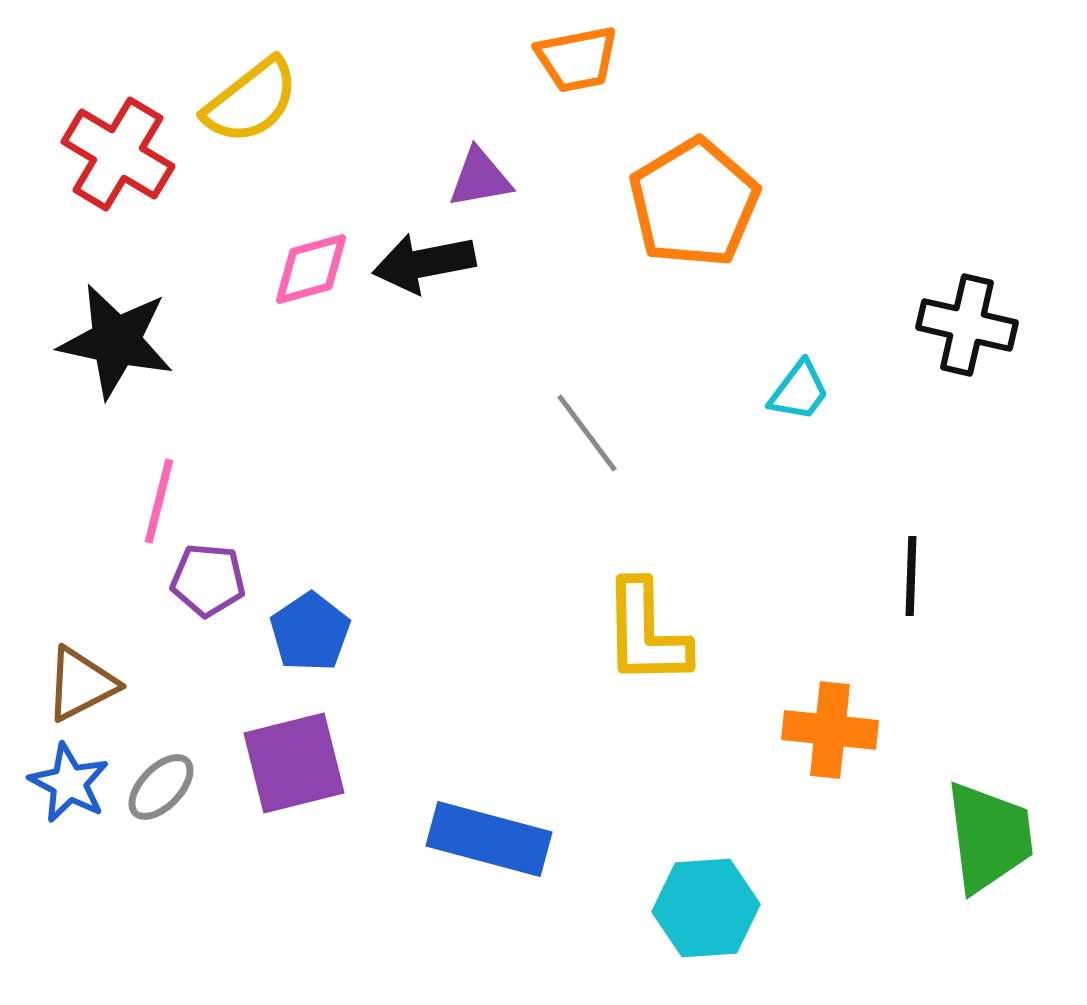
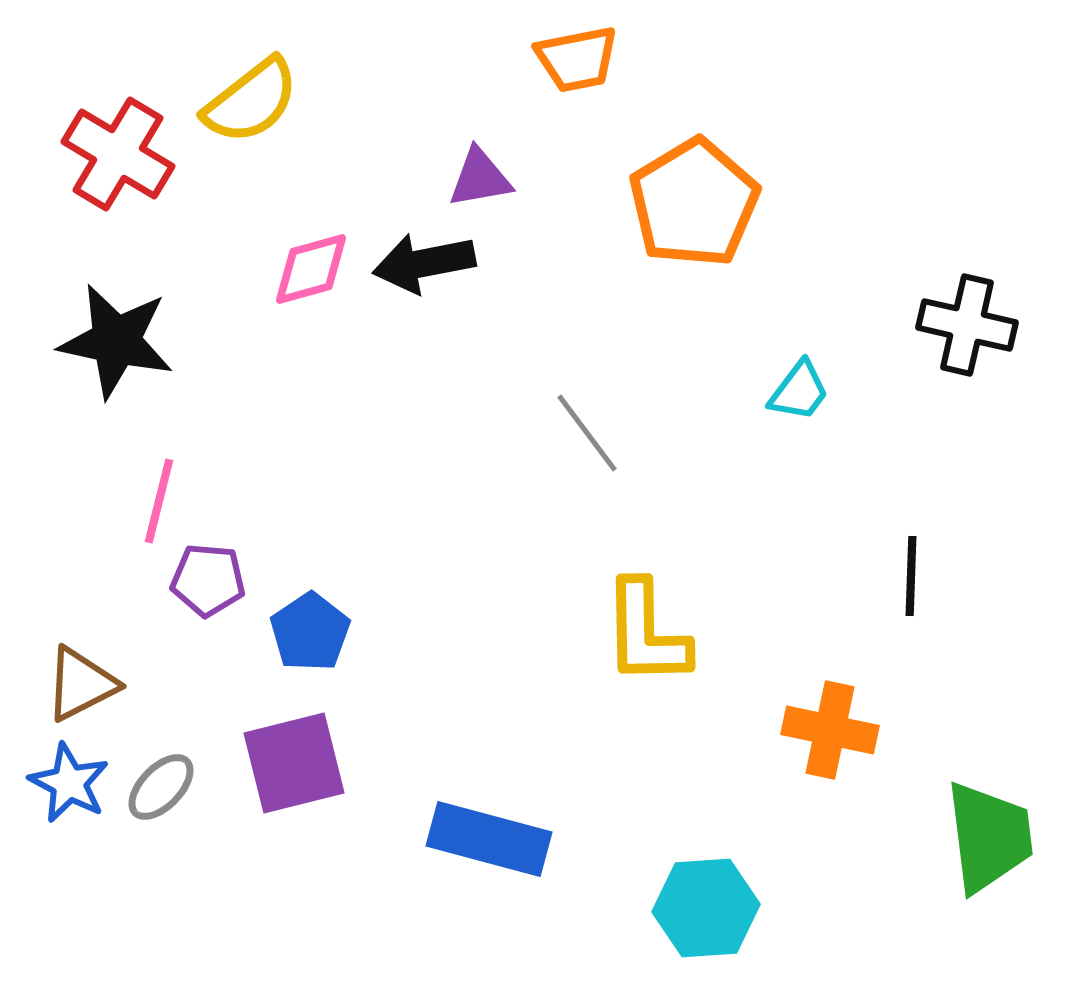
orange cross: rotated 6 degrees clockwise
